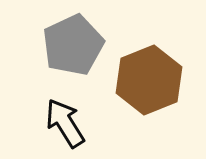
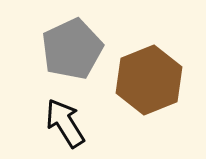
gray pentagon: moved 1 px left, 4 px down
